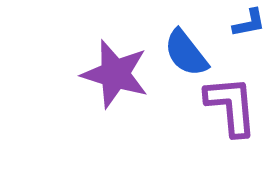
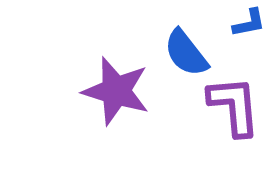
purple star: moved 1 px right, 17 px down
purple L-shape: moved 3 px right
